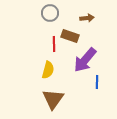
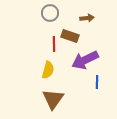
purple arrow: rotated 24 degrees clockwise
